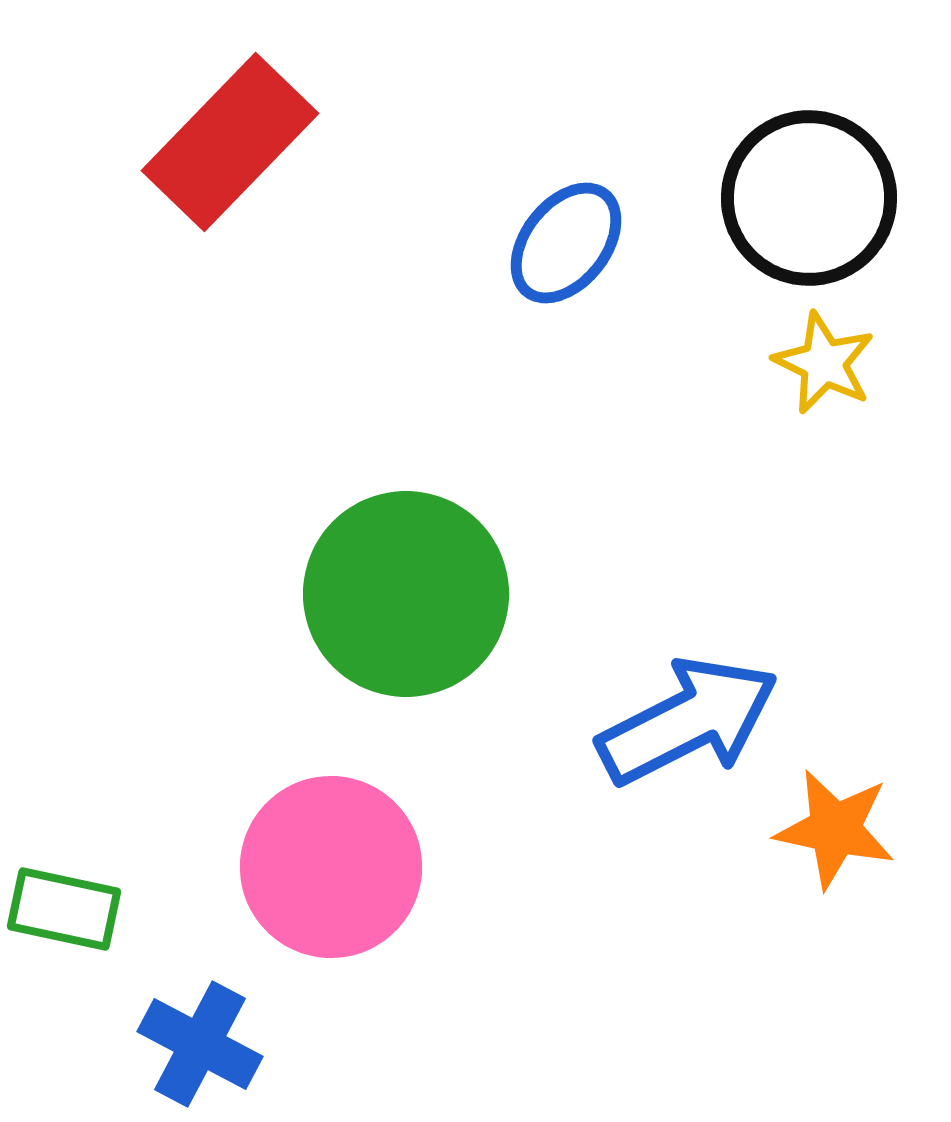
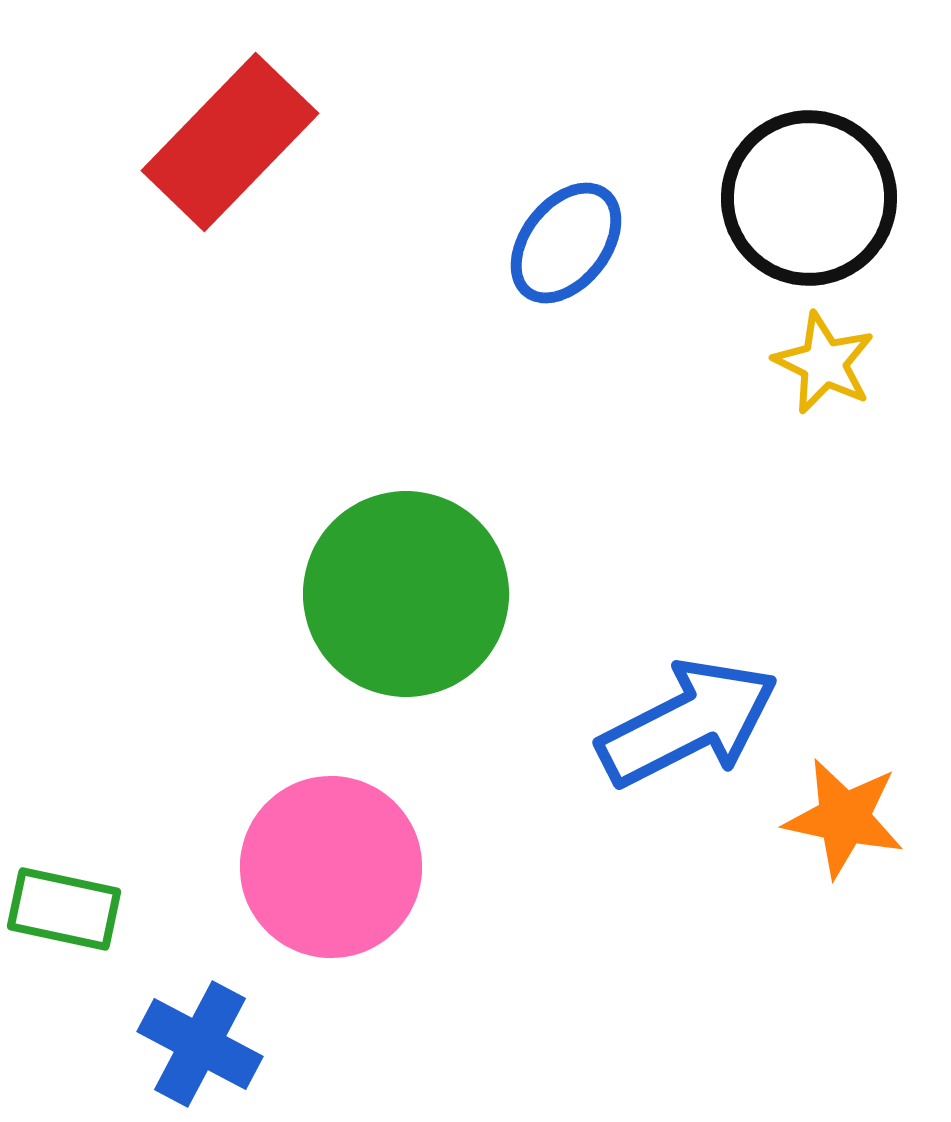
blue arrow: moved 2 px down
orange star: moved 9 px right, 11 px up
